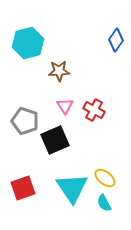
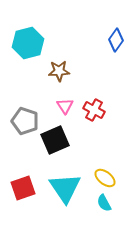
cyan triangle: moved 7 px left
